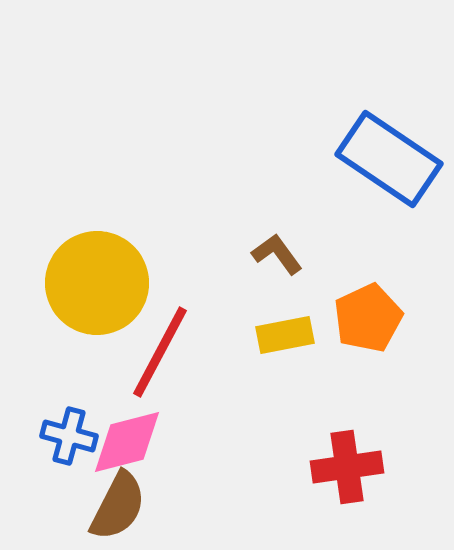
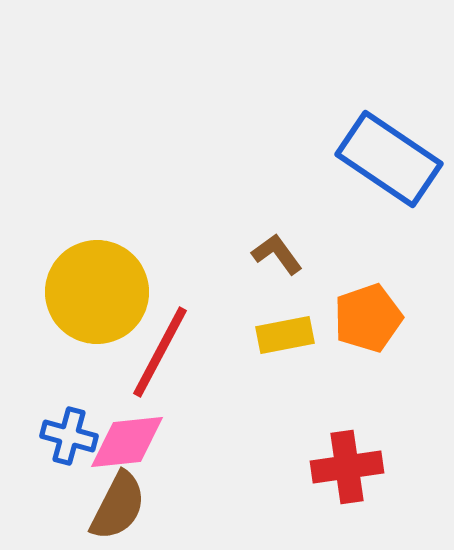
yellow circle: moved 9 px down
orange pentagon: rotated 6 degrees clockwise
pink diamond: rotated 8 degrees clockwise
